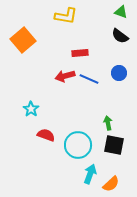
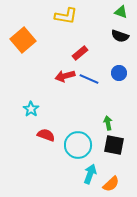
black semicircle: rotated 18 degrees counterclockwise
red rectangle: rotated 35 degrees counterclockwise
